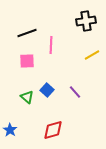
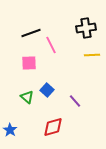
black cross: moved 7 px down
black line: moved 4 px right
pink line: rotated 30 degrees counterclockwise
yellow line: rotated 28 degrees clockwise
pink square: moved 2 px right, 2 px down
purple line: moved 9 px down
red diamond: moved 3 px up
